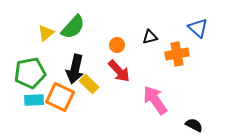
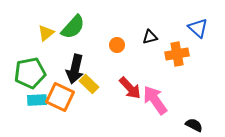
red arrow: moved 11 px right, 17 px down
cyan rectangle: moved 3 px right
